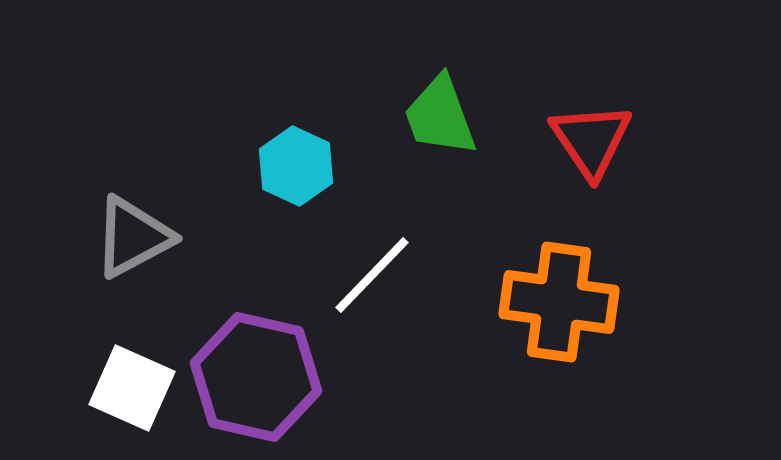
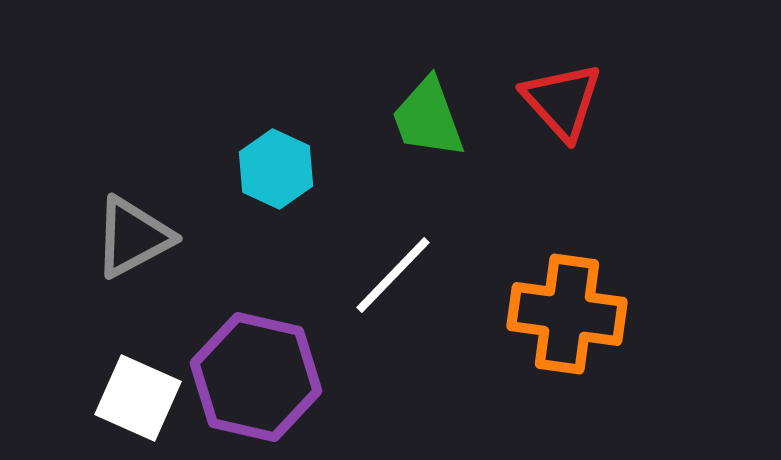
green trapezoid: moved 12 px left, 2 px down
red triangle: moved 29 px left, 39 px up; rotated 8 degrees counterclockwise
cyan hexagon: moved 20 px left, 3 px down
white line: moved 21 px right
orange cross: moved 8 px right, 12 px down
white square: moved 6 px right, 10 px down
